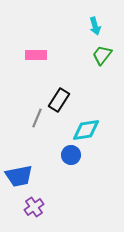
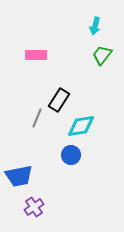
cyan arrow: rotated 30 degrees clockwise
cyan diamond: moved 5 px left, 4 px up
